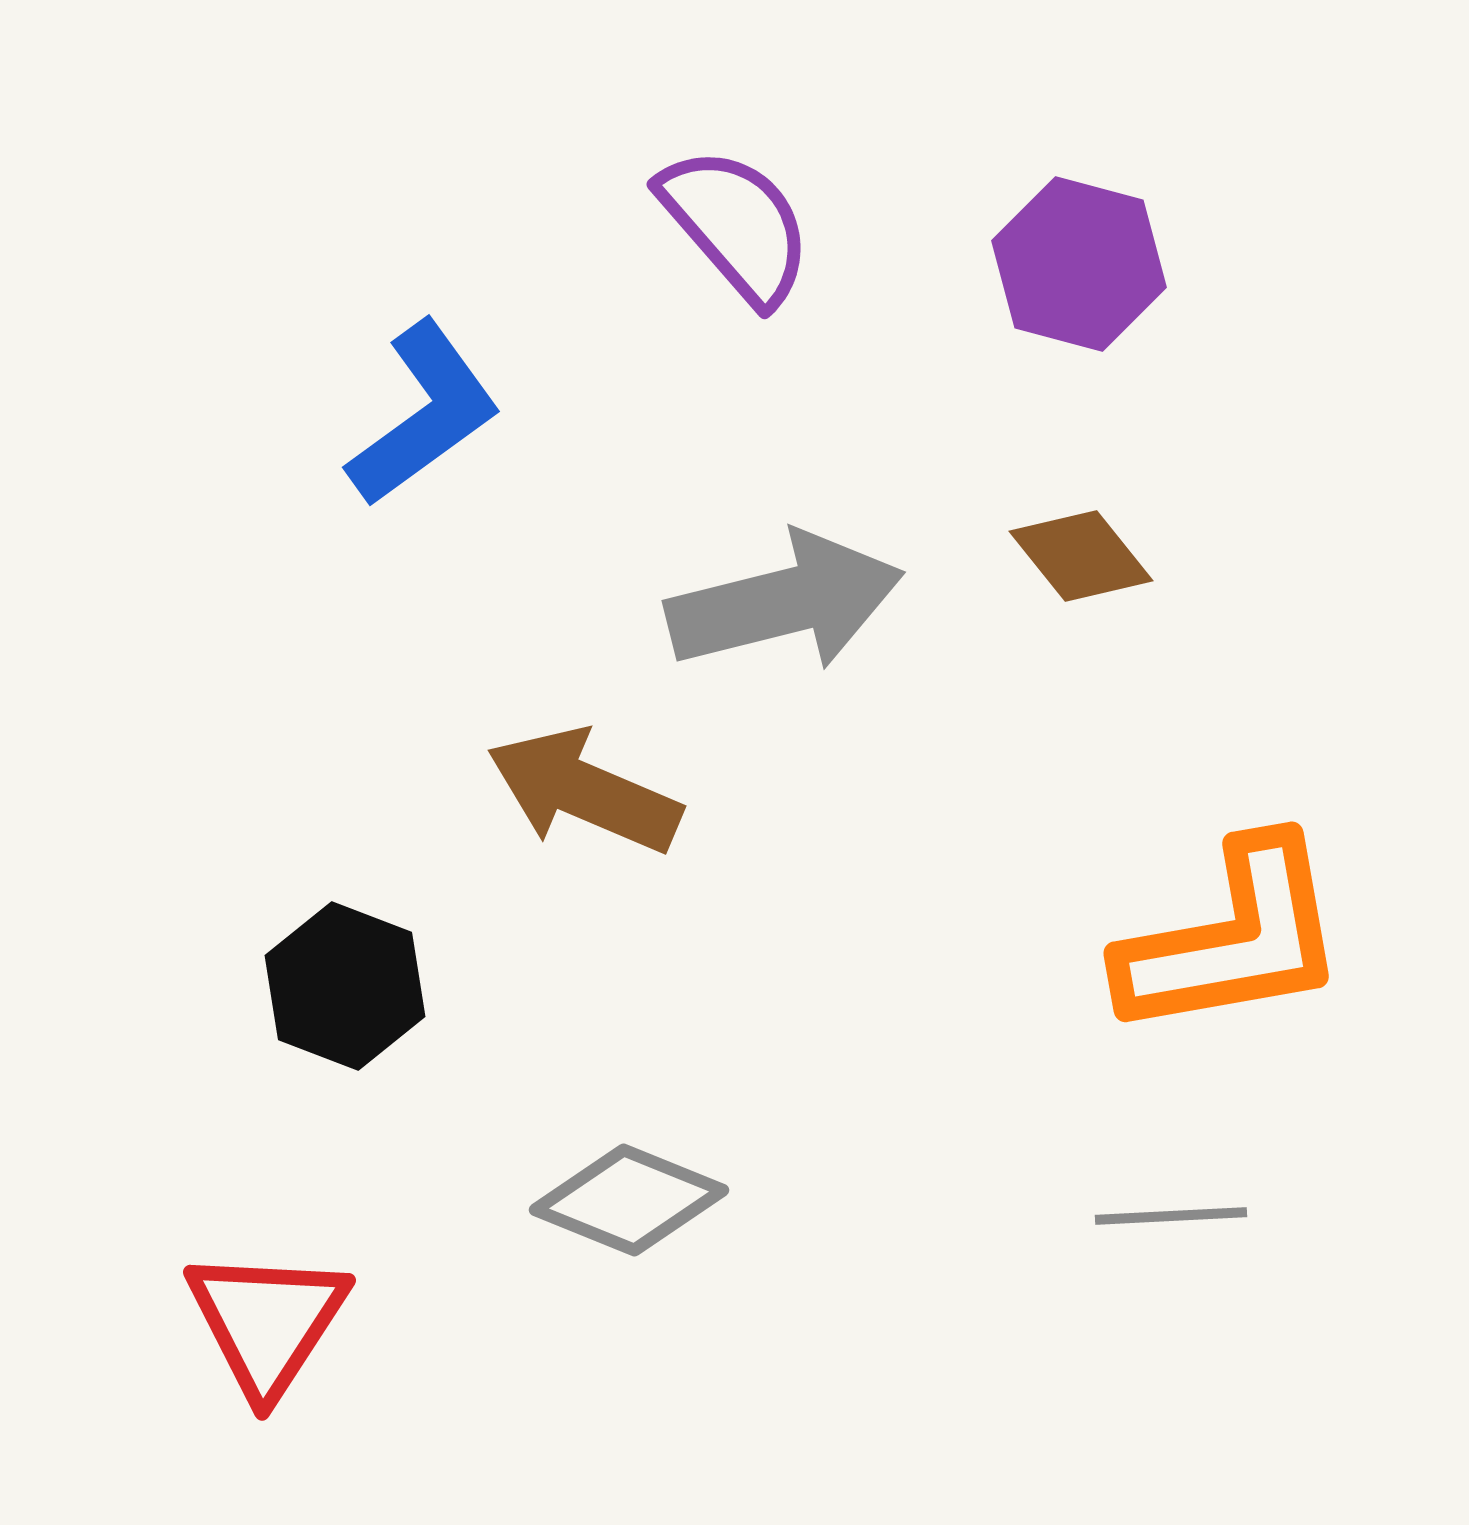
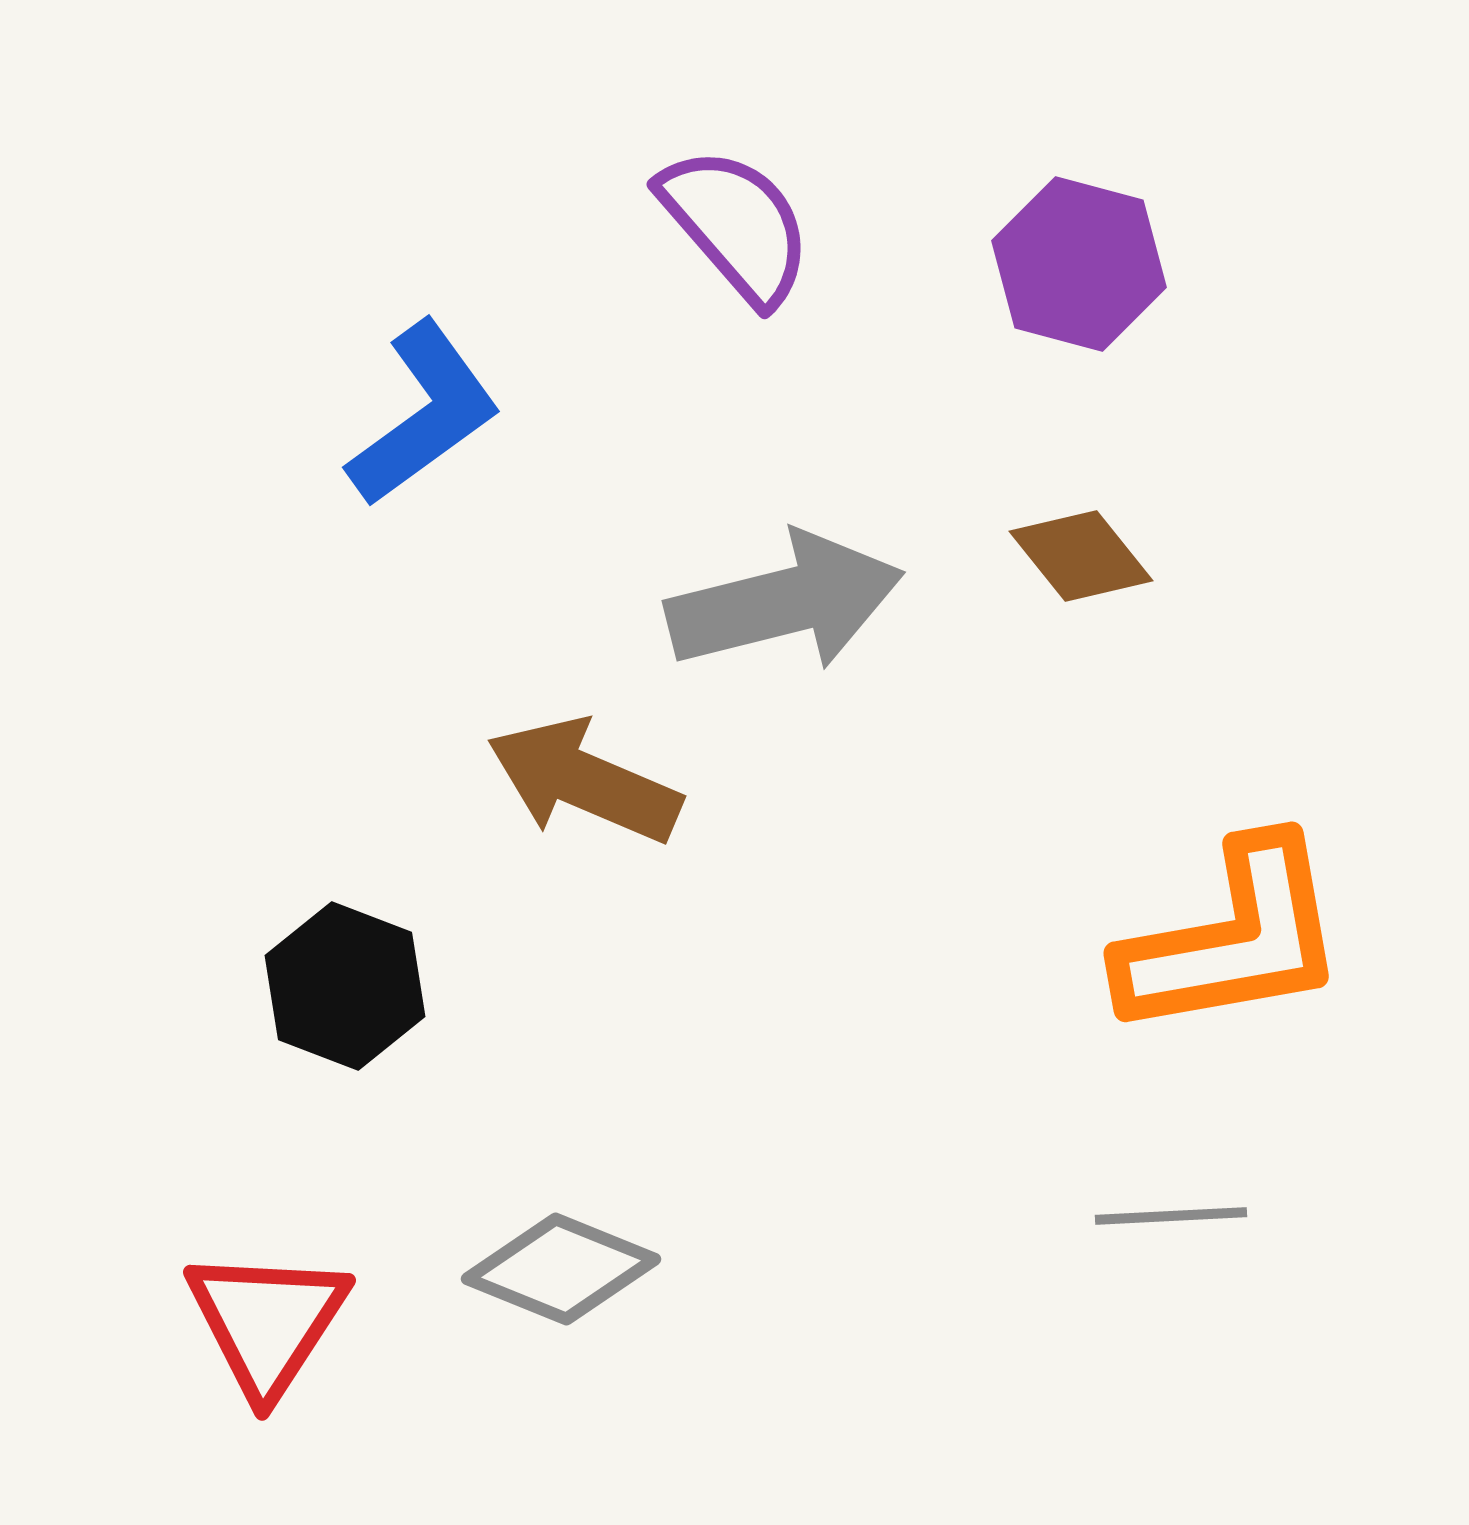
brown arrow: moved 10 px up
gray diamond: moved 68 px left, 69 px down
